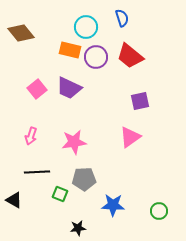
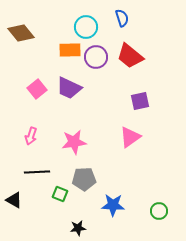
orange rectangle: rotated 15 degrees counterclockwise
